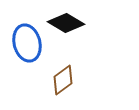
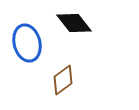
black diamond: moved 8 px right; rotated 21 degrees clockwise
